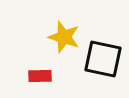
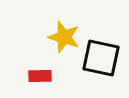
black square: moved 2 px left, 1 px up
